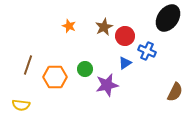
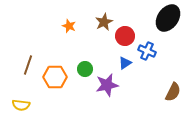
brown star: moved 5 px up
brown semicircle: moved 2 px left
